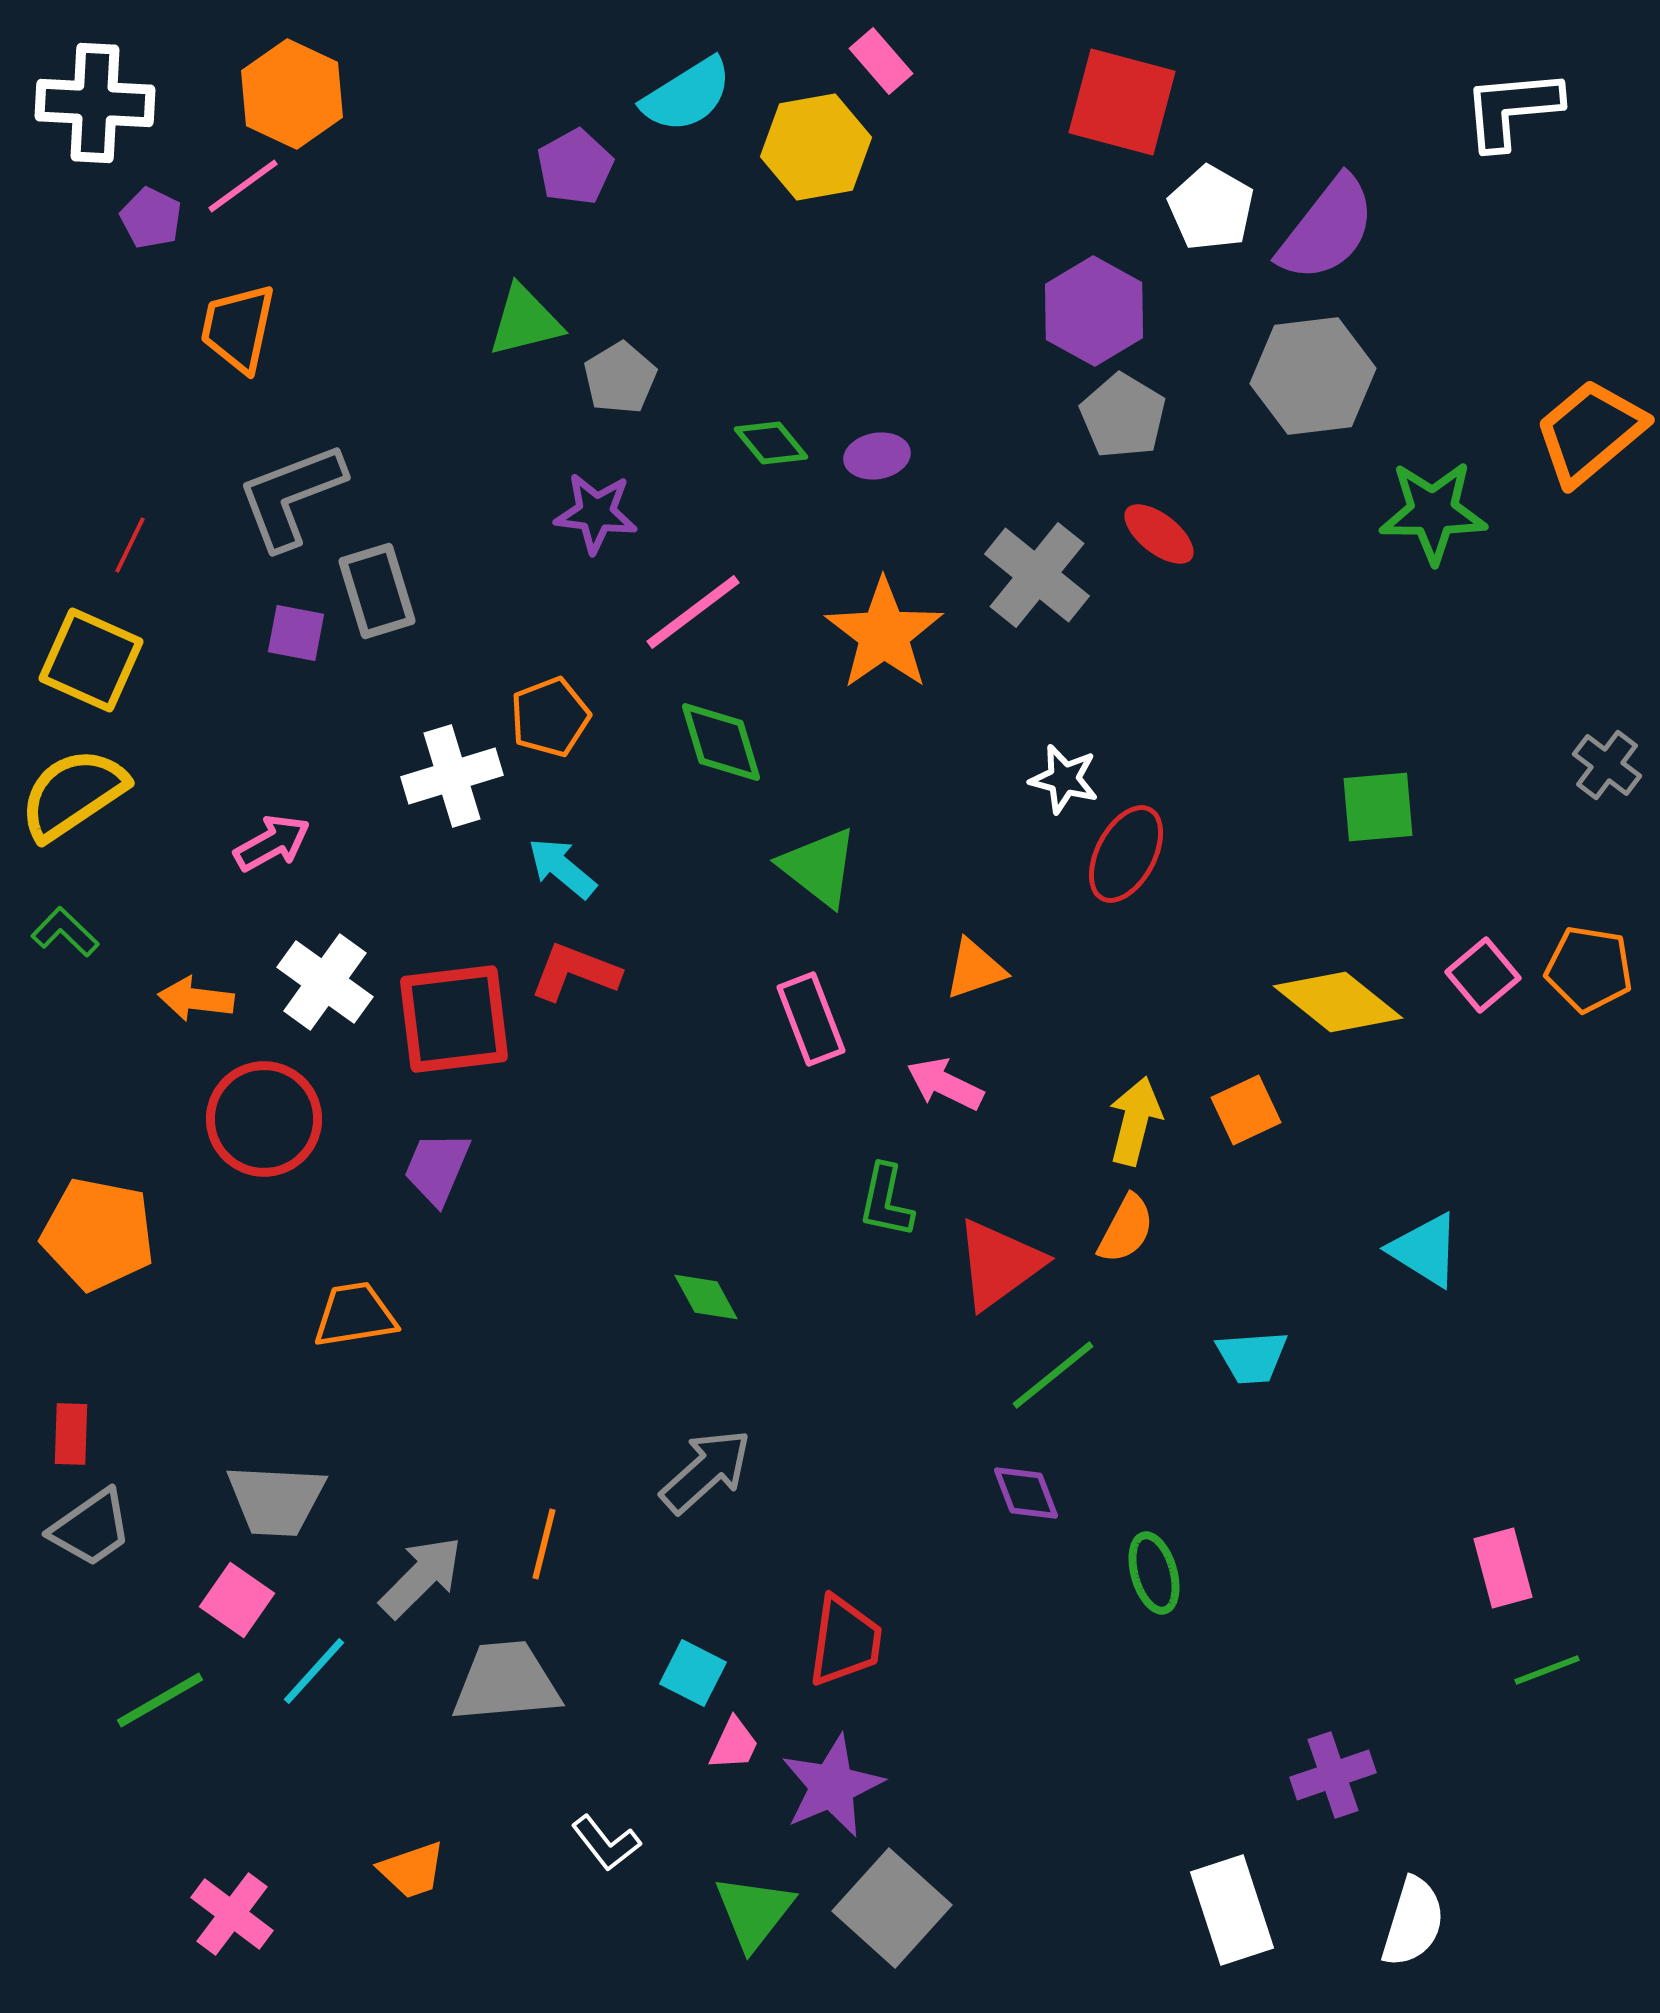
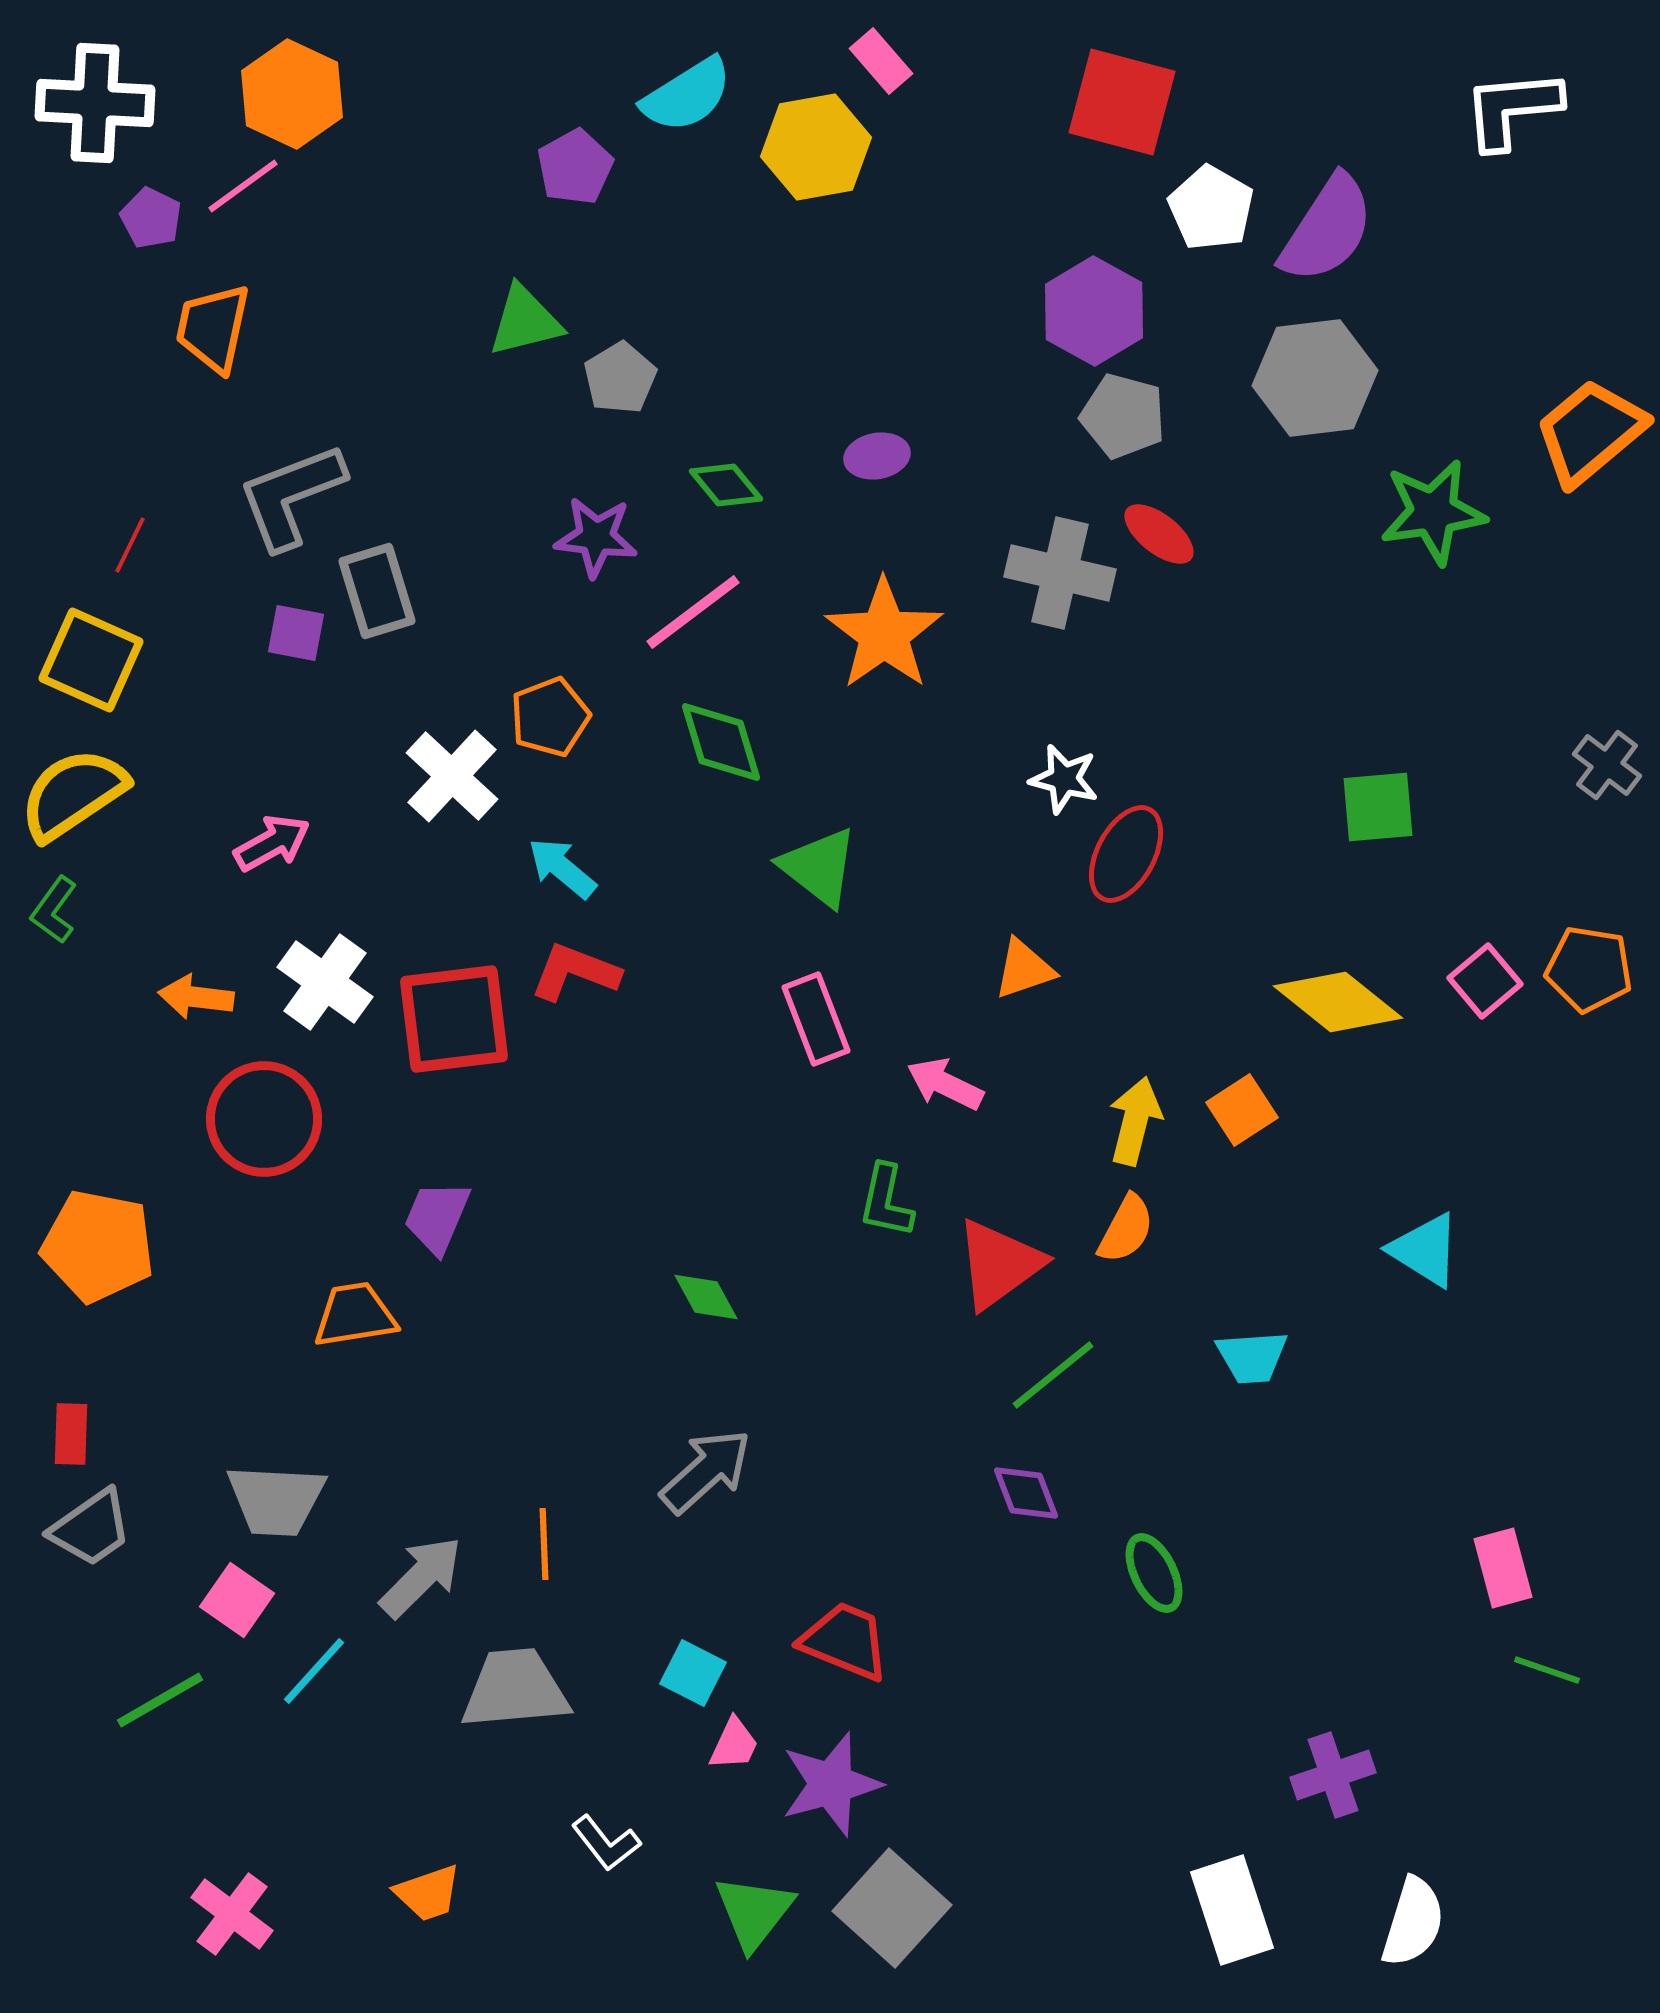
purple semicircle at (1327, 229): rotated 5 degrees counterclockwise
orange trapezoid at (238, 328): moved 25 px left
gray hexagon at (1313, 376): moved 2 px right, 2 px down
gray pentagon at (1123, 416): rotated 16 degrees counterclockwise
green diamond at (771, 443): moved 45 px left, 42 px down
green star at (1433, 512): rotated 8 degrees counterclockwise
purple star at (596, 513): moved 24 px down
gray cross at (1037, 575): moved 23 px right, 2 px up; rotated 26 degrees counterclockwise
white cross at (452, 776): rotated 30 degrees counterclockwise
green L-shape at (65, 932): moved 11 px left, 22 px up; rotated 98 degrees counterclockwise
orange triangle at (975, 969): moved 49 px right
pink square at (1483, 975): moved 2 px right, 6 px down
orange arrow at (196, 999): moved 2 px up
pink rectangle at (811, 1019): moved 5 px right
orange square at (1246, 1110): moved 4 px left; rotated 8 degrees counterclockwise
purple trapezoid at (437, 1168): moved 49 px down
orange pentagon at (98, 1234): moved 12 px down
orange line at (544, 1544): rotated 16 degrees counterclockwise
green ellipse at (1154, 1573): rotated 10 degrees counterclockwise
red trapezoid at (845, 1641): rotated 76 degrees counterclockwise
green line at (1547, 1670): rotated 40 degrees clockwise
gray trapezoid at (506, 1682): moved 9 px right, 7 px down
purple star at (832, 1786): moved 1 px left, 2 px up; rotated 8 degrees clockwise
orange trapezoid at (412, 1870): moved 16 px right, 23 px down
